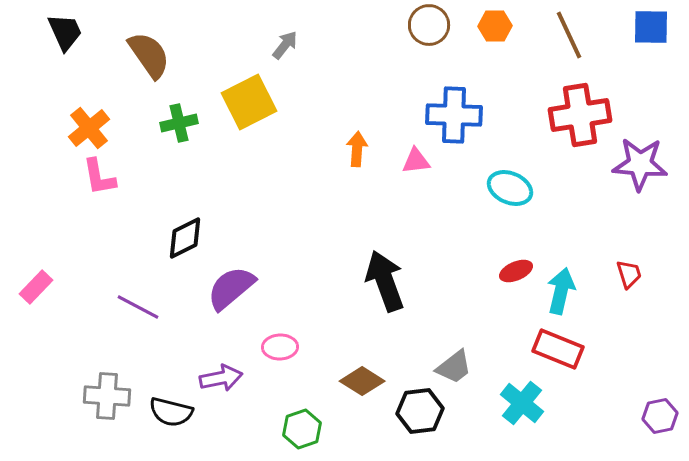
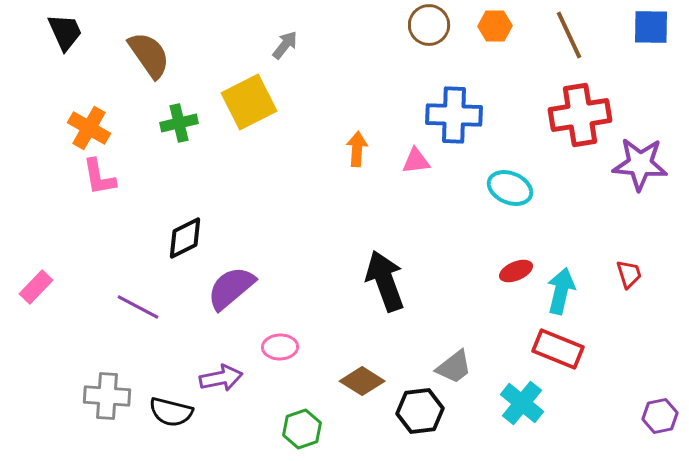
orange cross: rotated 21 degrees counterclockwise
